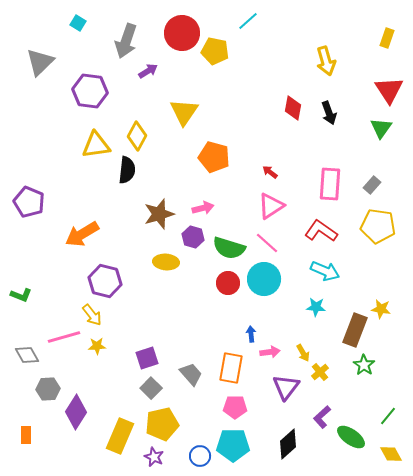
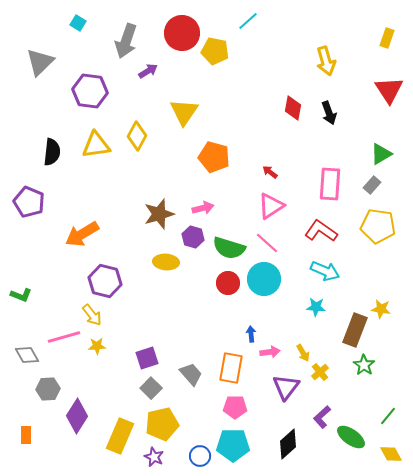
green triangle at (381, 128): moved 26 px down; rotated 25 degrees clockwise
black semicircle at (127, 170): moved 75 px left, 18 px up
purple diamond at (76, 412): moved 1 px right, 4 px down
